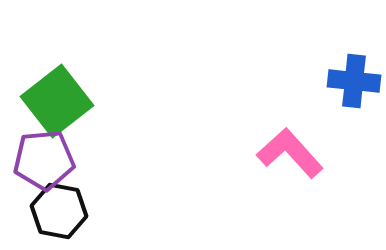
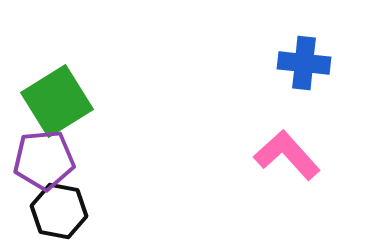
blue cross: moved 50 px left, 18 px up
green square: rotated 6 degrees clockwise
pink L-shape: moved 3 px left, 2 px down
